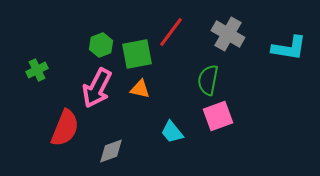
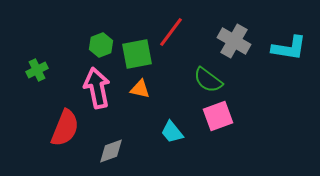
gray cross: moved 6 px right, 7 px down
green semicircle: rotated 64 degrees counterclockwise
pink arrow: rotated 141 degrees clockwise
